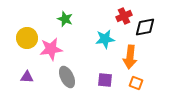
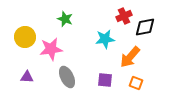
yellow circle: moved 2 px left, 1 px up
orange arrow: rotated 35 degrees clockwise
